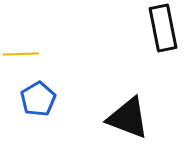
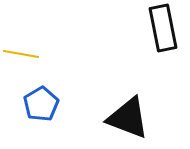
yellow line: rotated 12 degrees clockwise
blue pentagon: moved 3 px right, 5 px down
